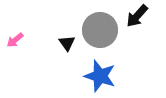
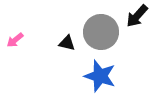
gray circle: moved 1 px right, 2 px down
black triangle: rotated 42 degrees counterclockwise
